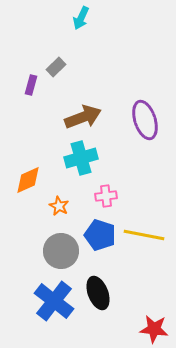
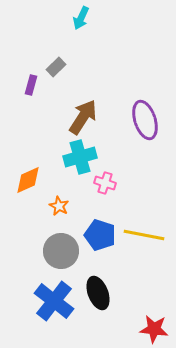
brown arrow: rotated 36 degrees counterclockwise
cyan cross: moved 1 px left, 1 px up
pink cross: moved 1 px left, 13 px up; rotated 25 degrees clockwise
